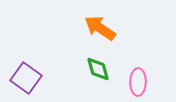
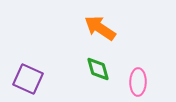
purple square: moved 2 px right, 1 px down; rotated 12 degrees counterclockwise
